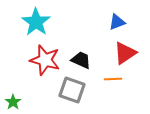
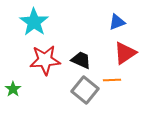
cyan star: moved 2 px left
red star: rotated 20 degrees counterclockwise
orange line: moved 1 px left, 1 px down
gray square: moved 13 px right; rotated 20 degrees clockwise
green star: moved 13 px up
